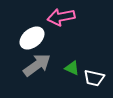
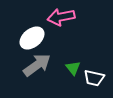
green triangle: moved 1 px right; rotated 28 degrees clockwise
